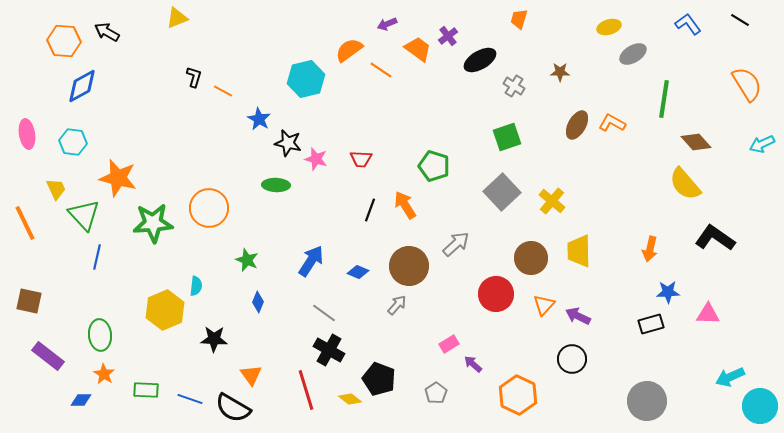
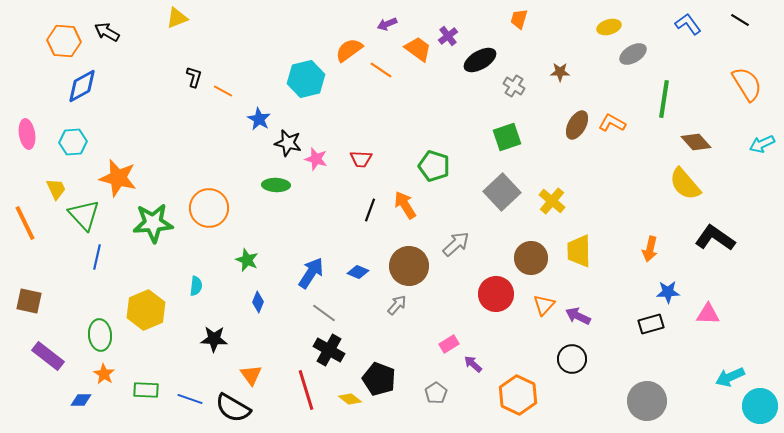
cyan hexagon at (73, 142): rotated 12 degrees counterclockwise
blue arrow at (311, 261): moved 12 px down
yellow hexagon at (165, 310): moved 19 px left
